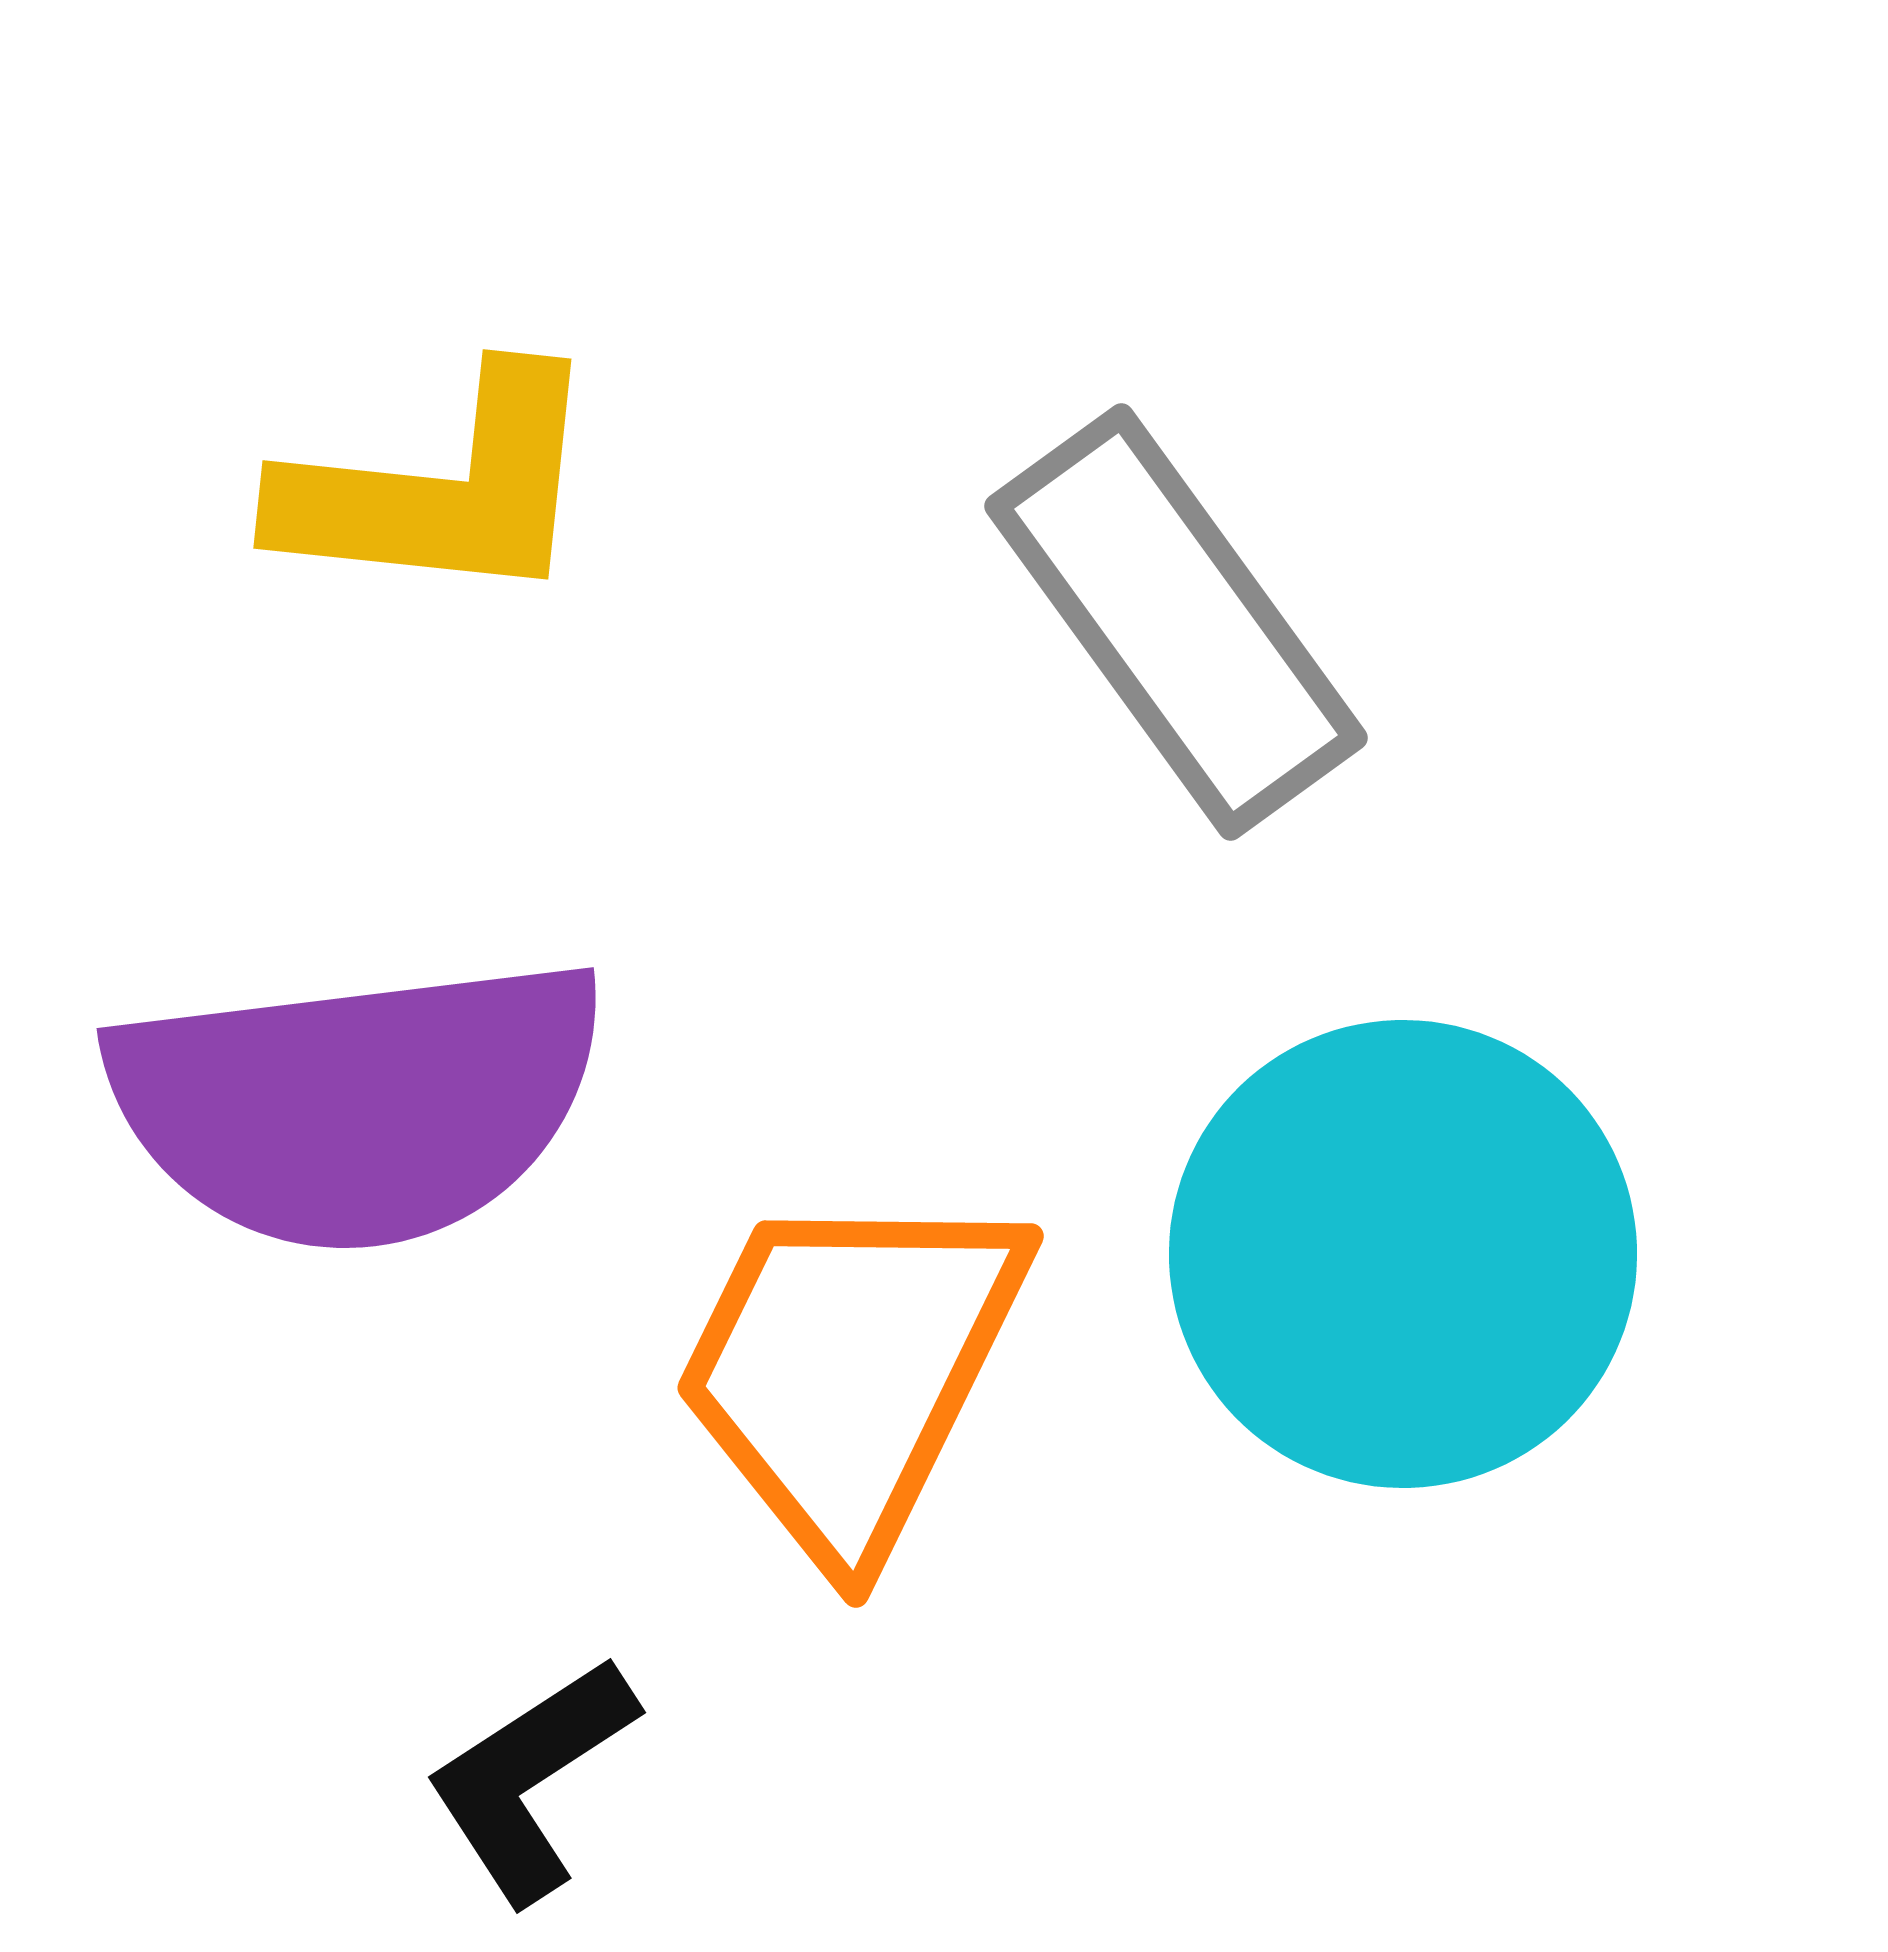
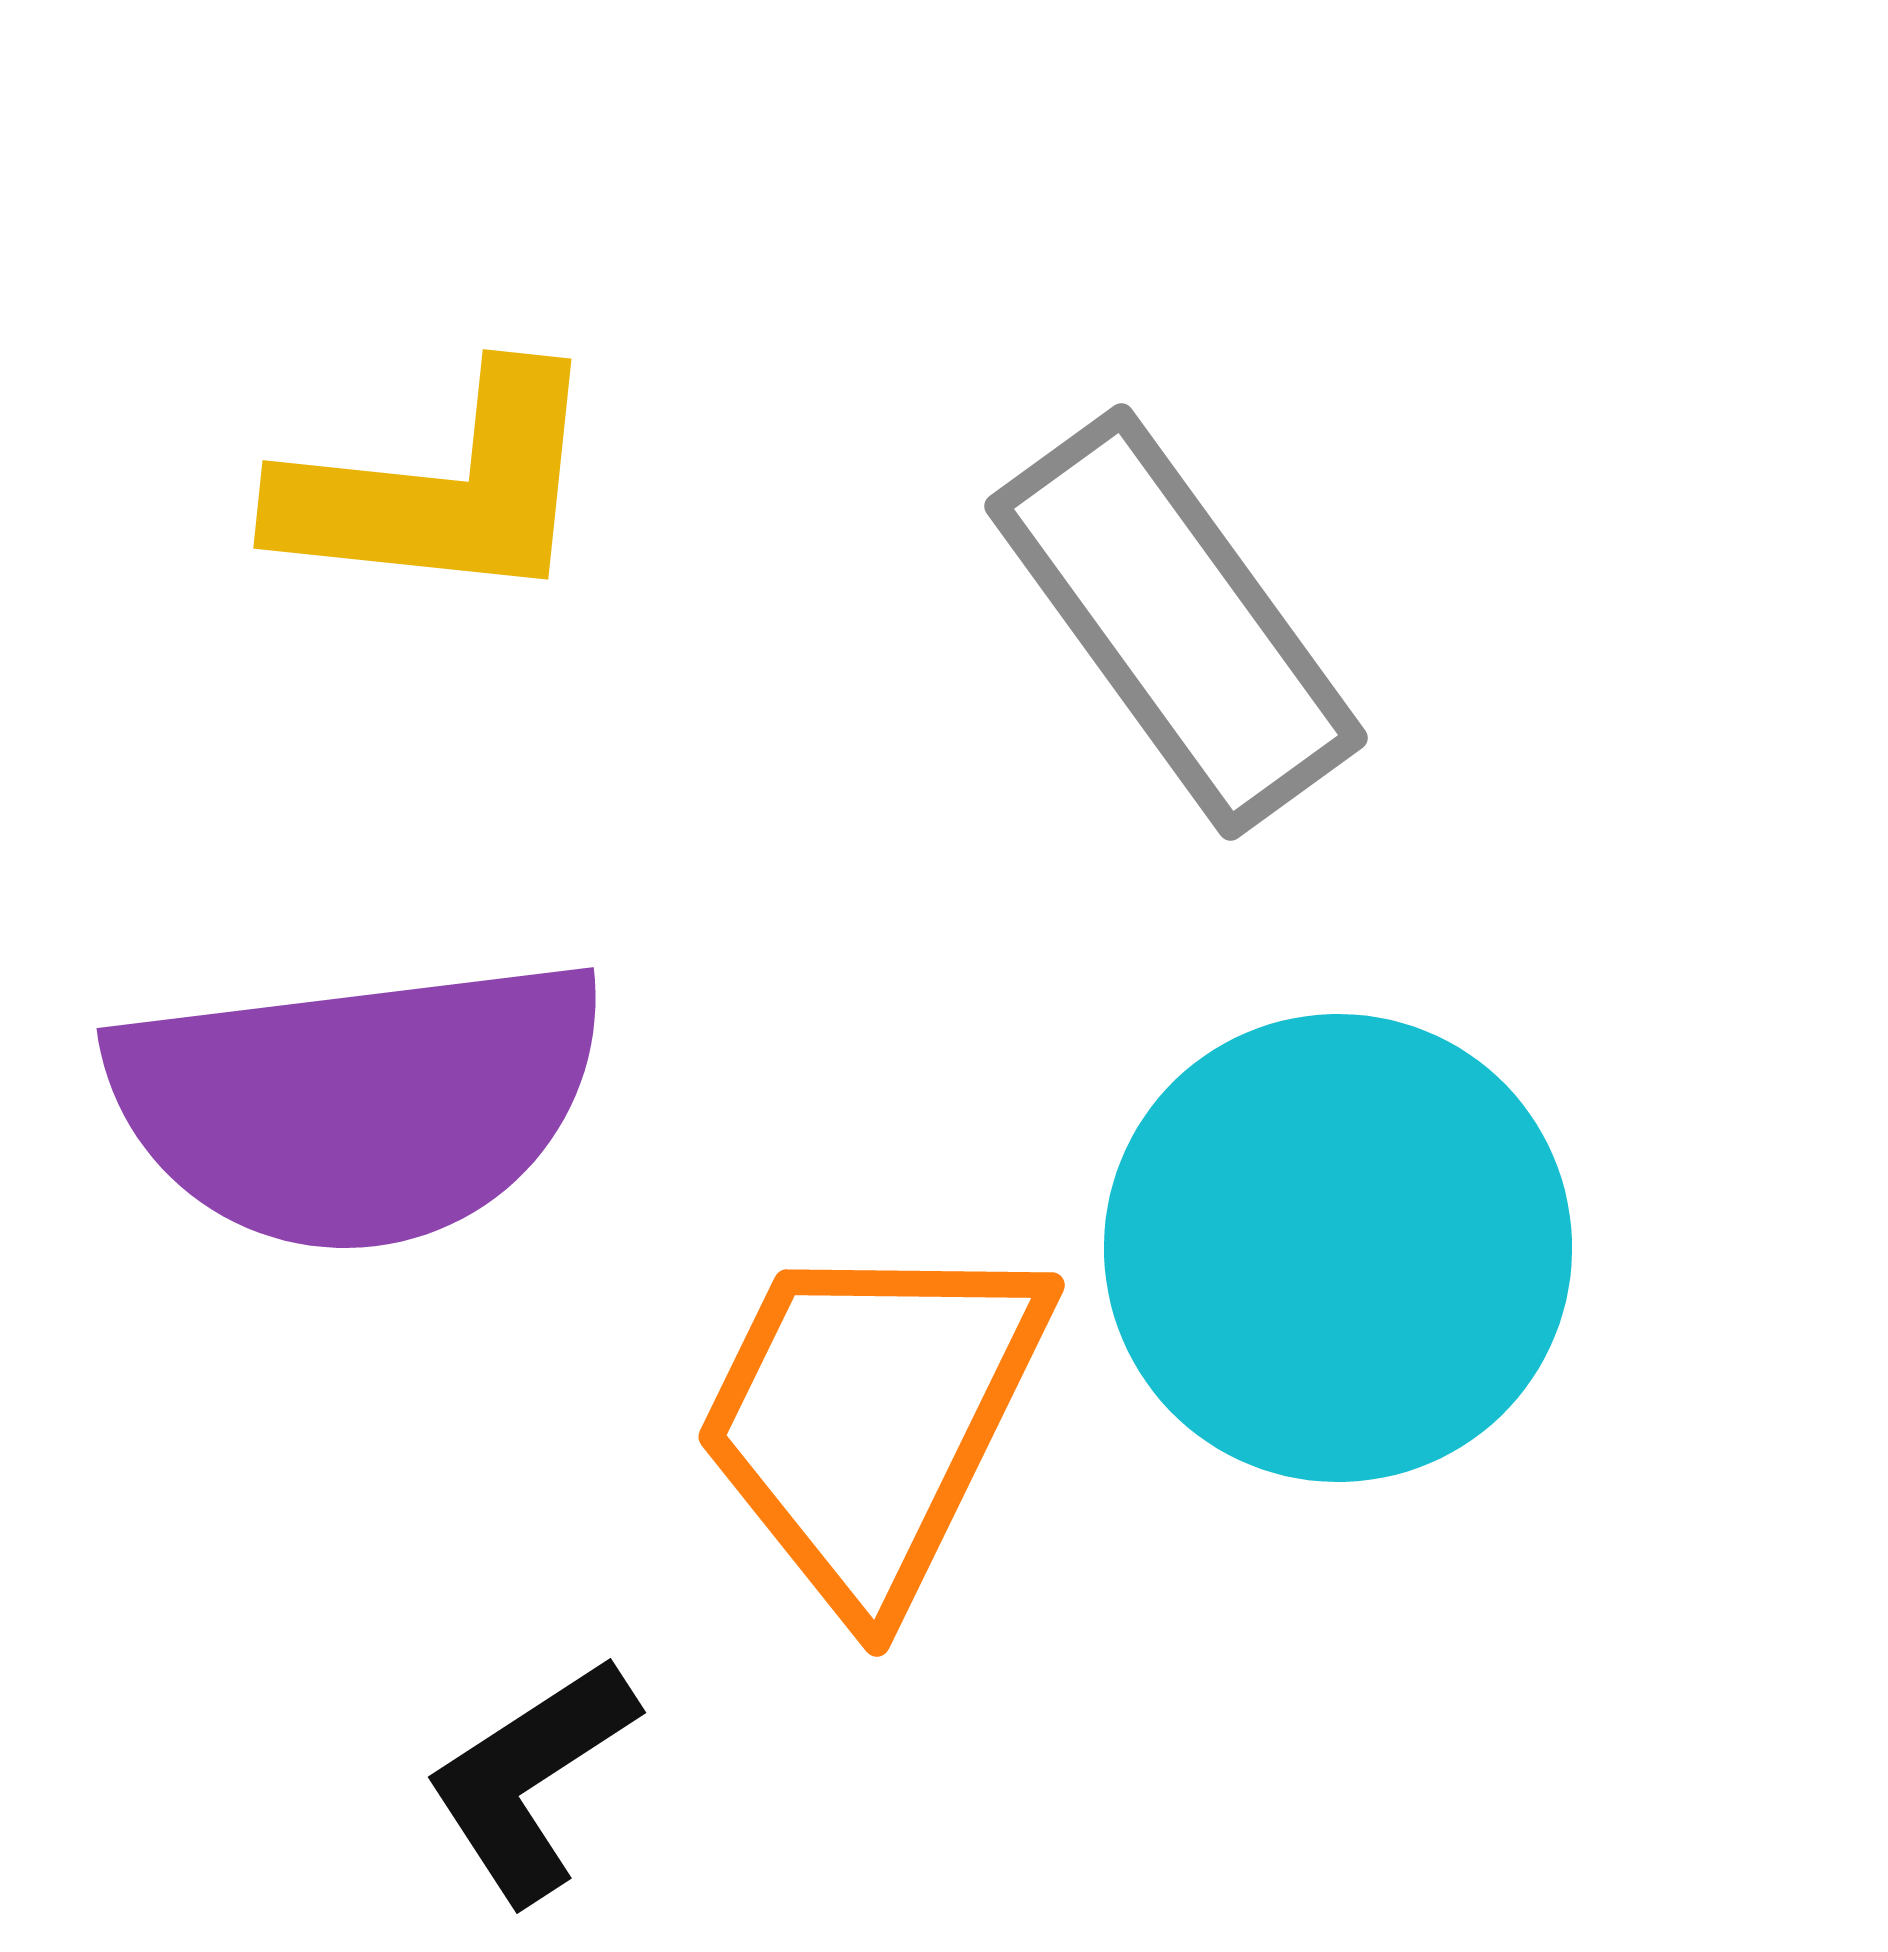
cyan circle: moved 65 px left, 6 px up
orange trapezoid: moved 21 px right, 49 px down
